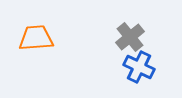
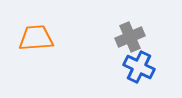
gray cross: rotated 16 degrees clockwise
